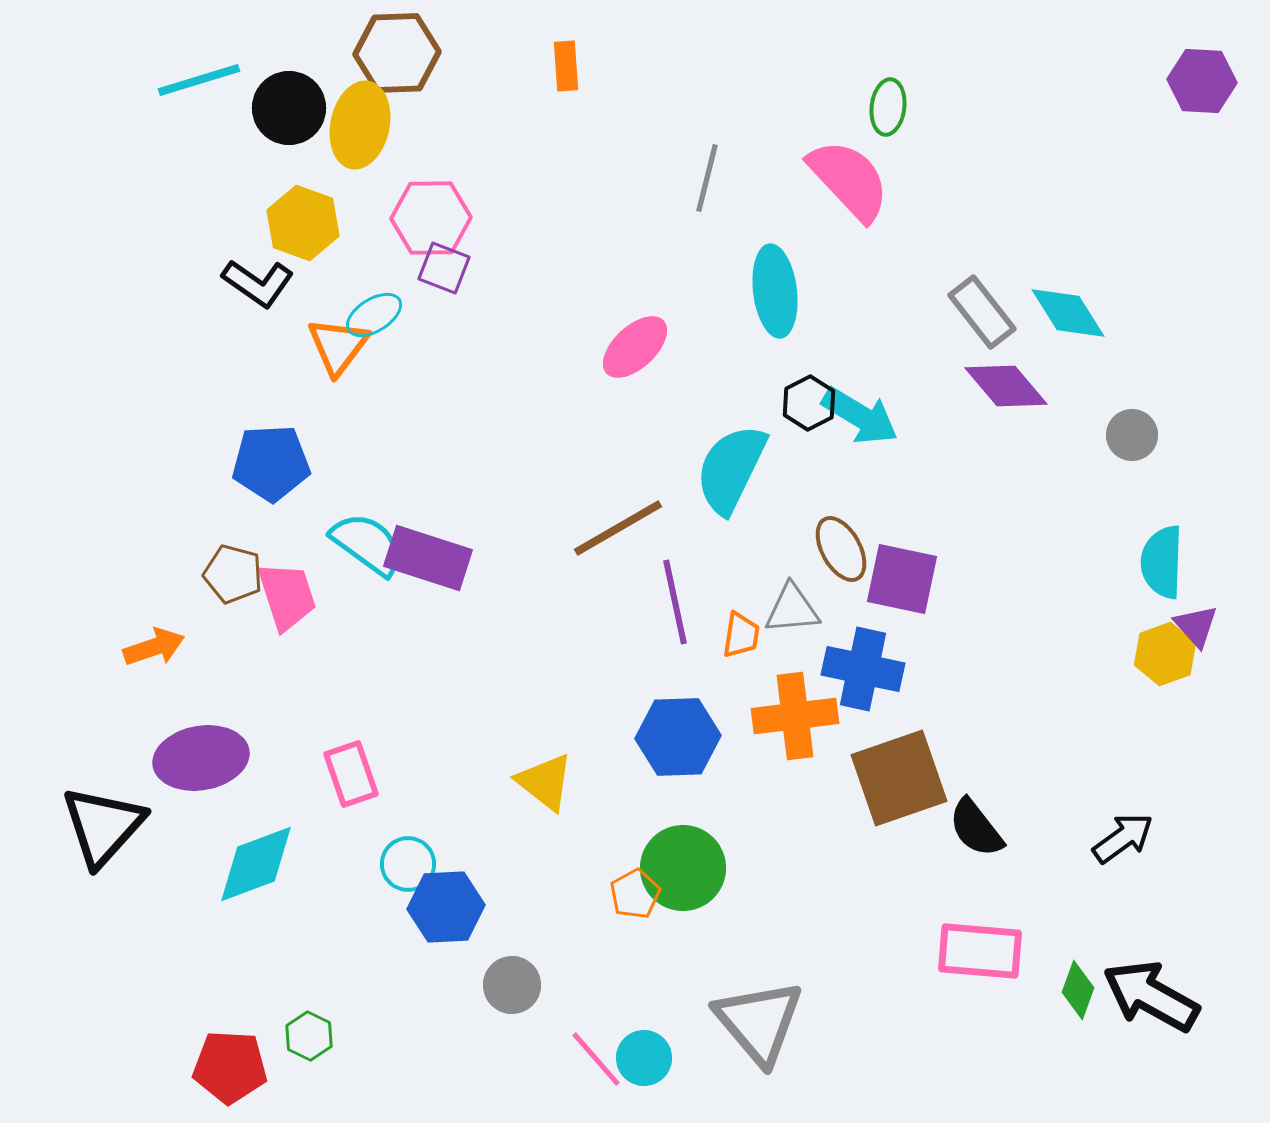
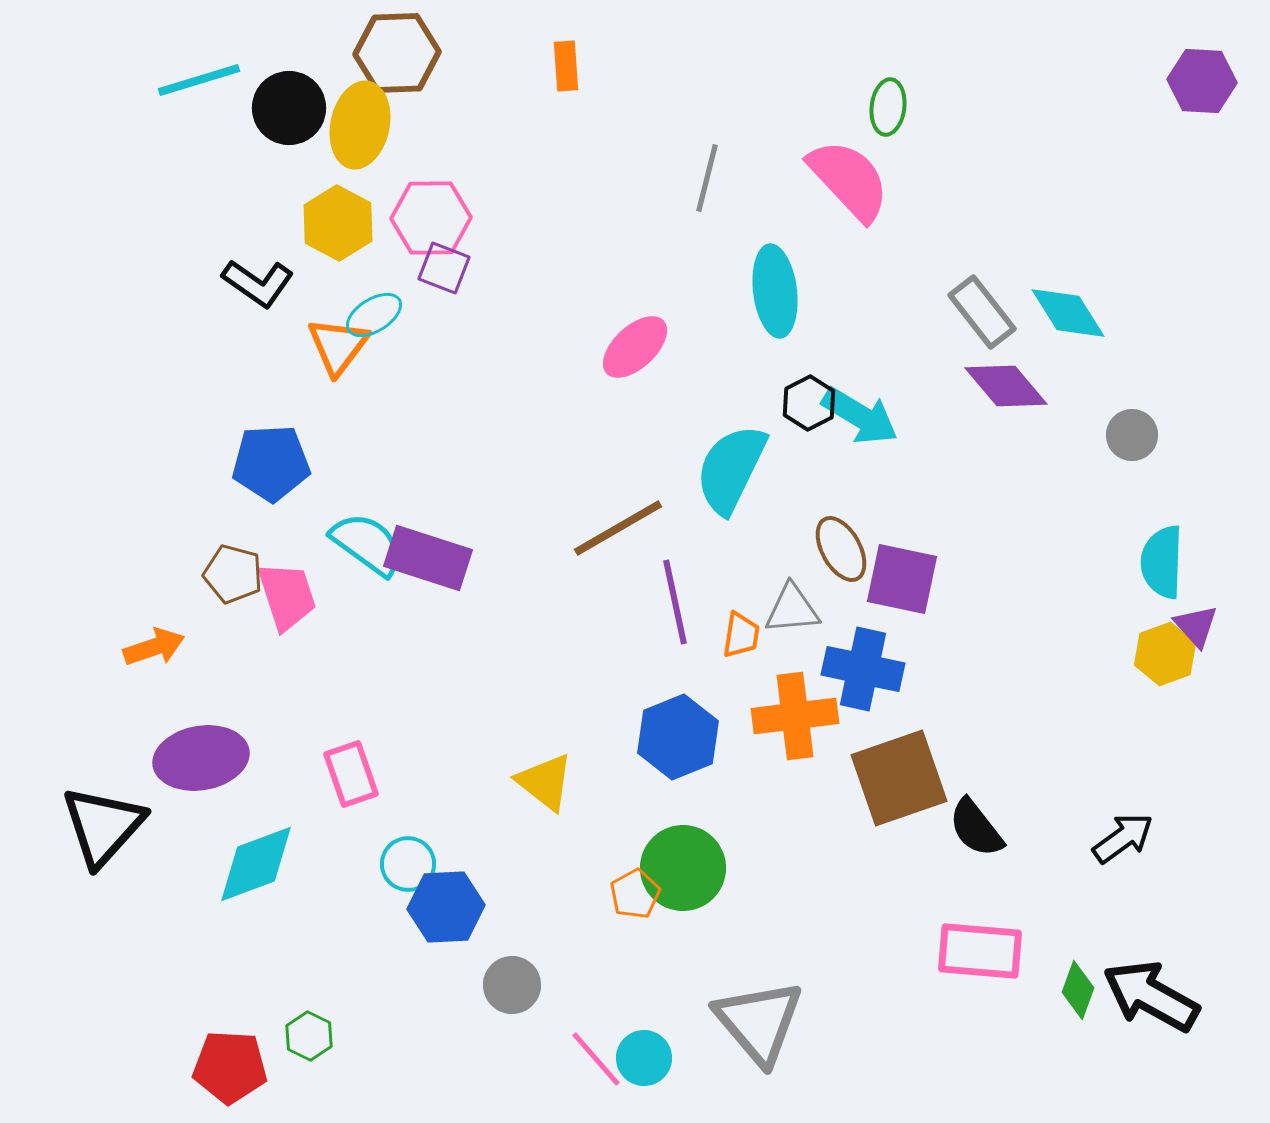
yellow hexagon at (303, 223): moved 35 px right; rotated 8 degrees clockwise
blue hexagon at (678, 737): rotated 20 degrees counterclockwise
